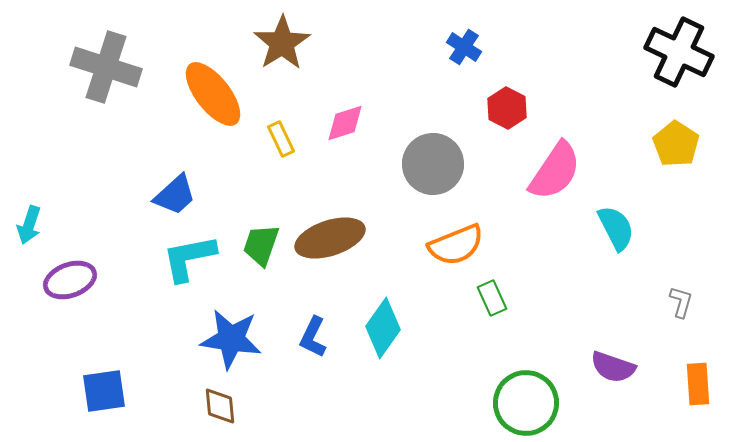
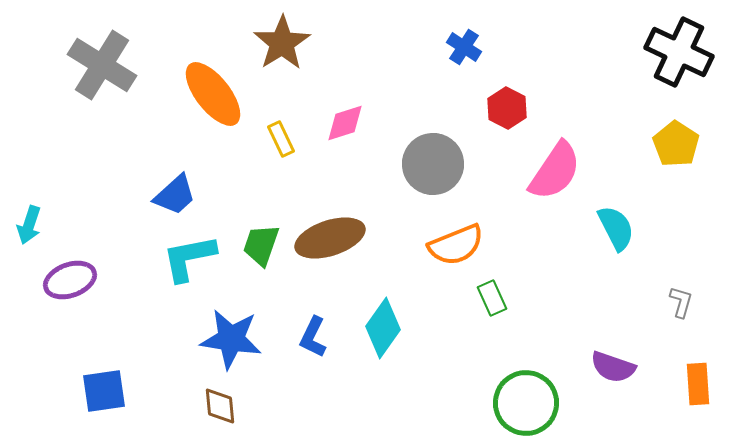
gray cross: moved 4 px left, 2 px up; rotated 14 degrees clockwise
